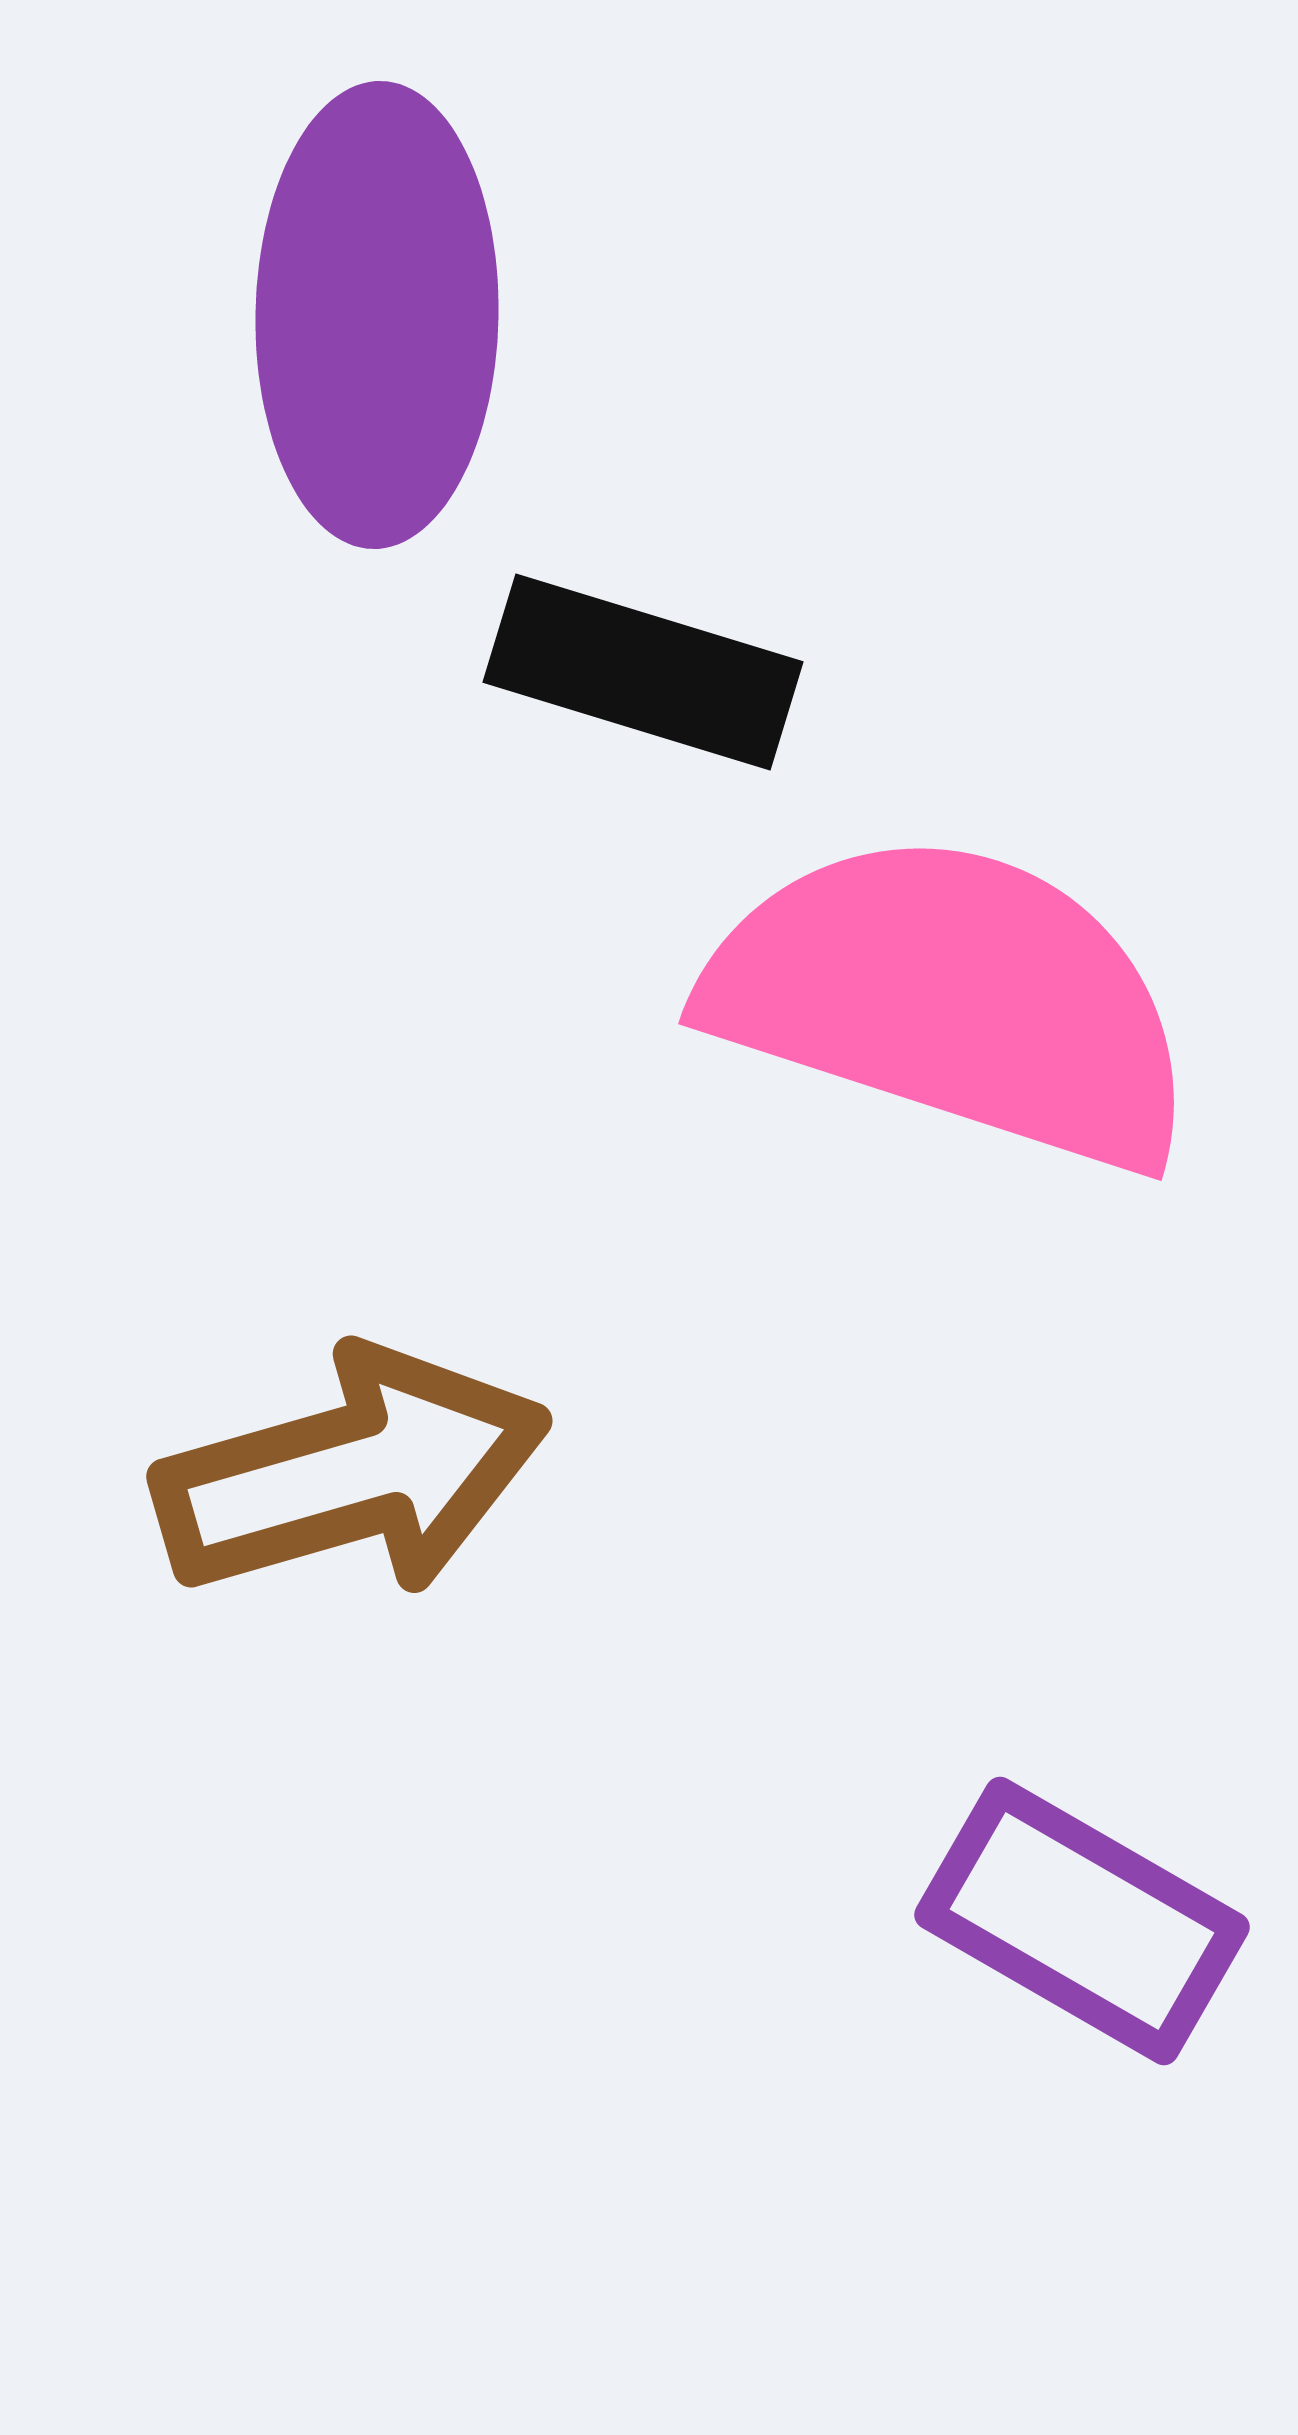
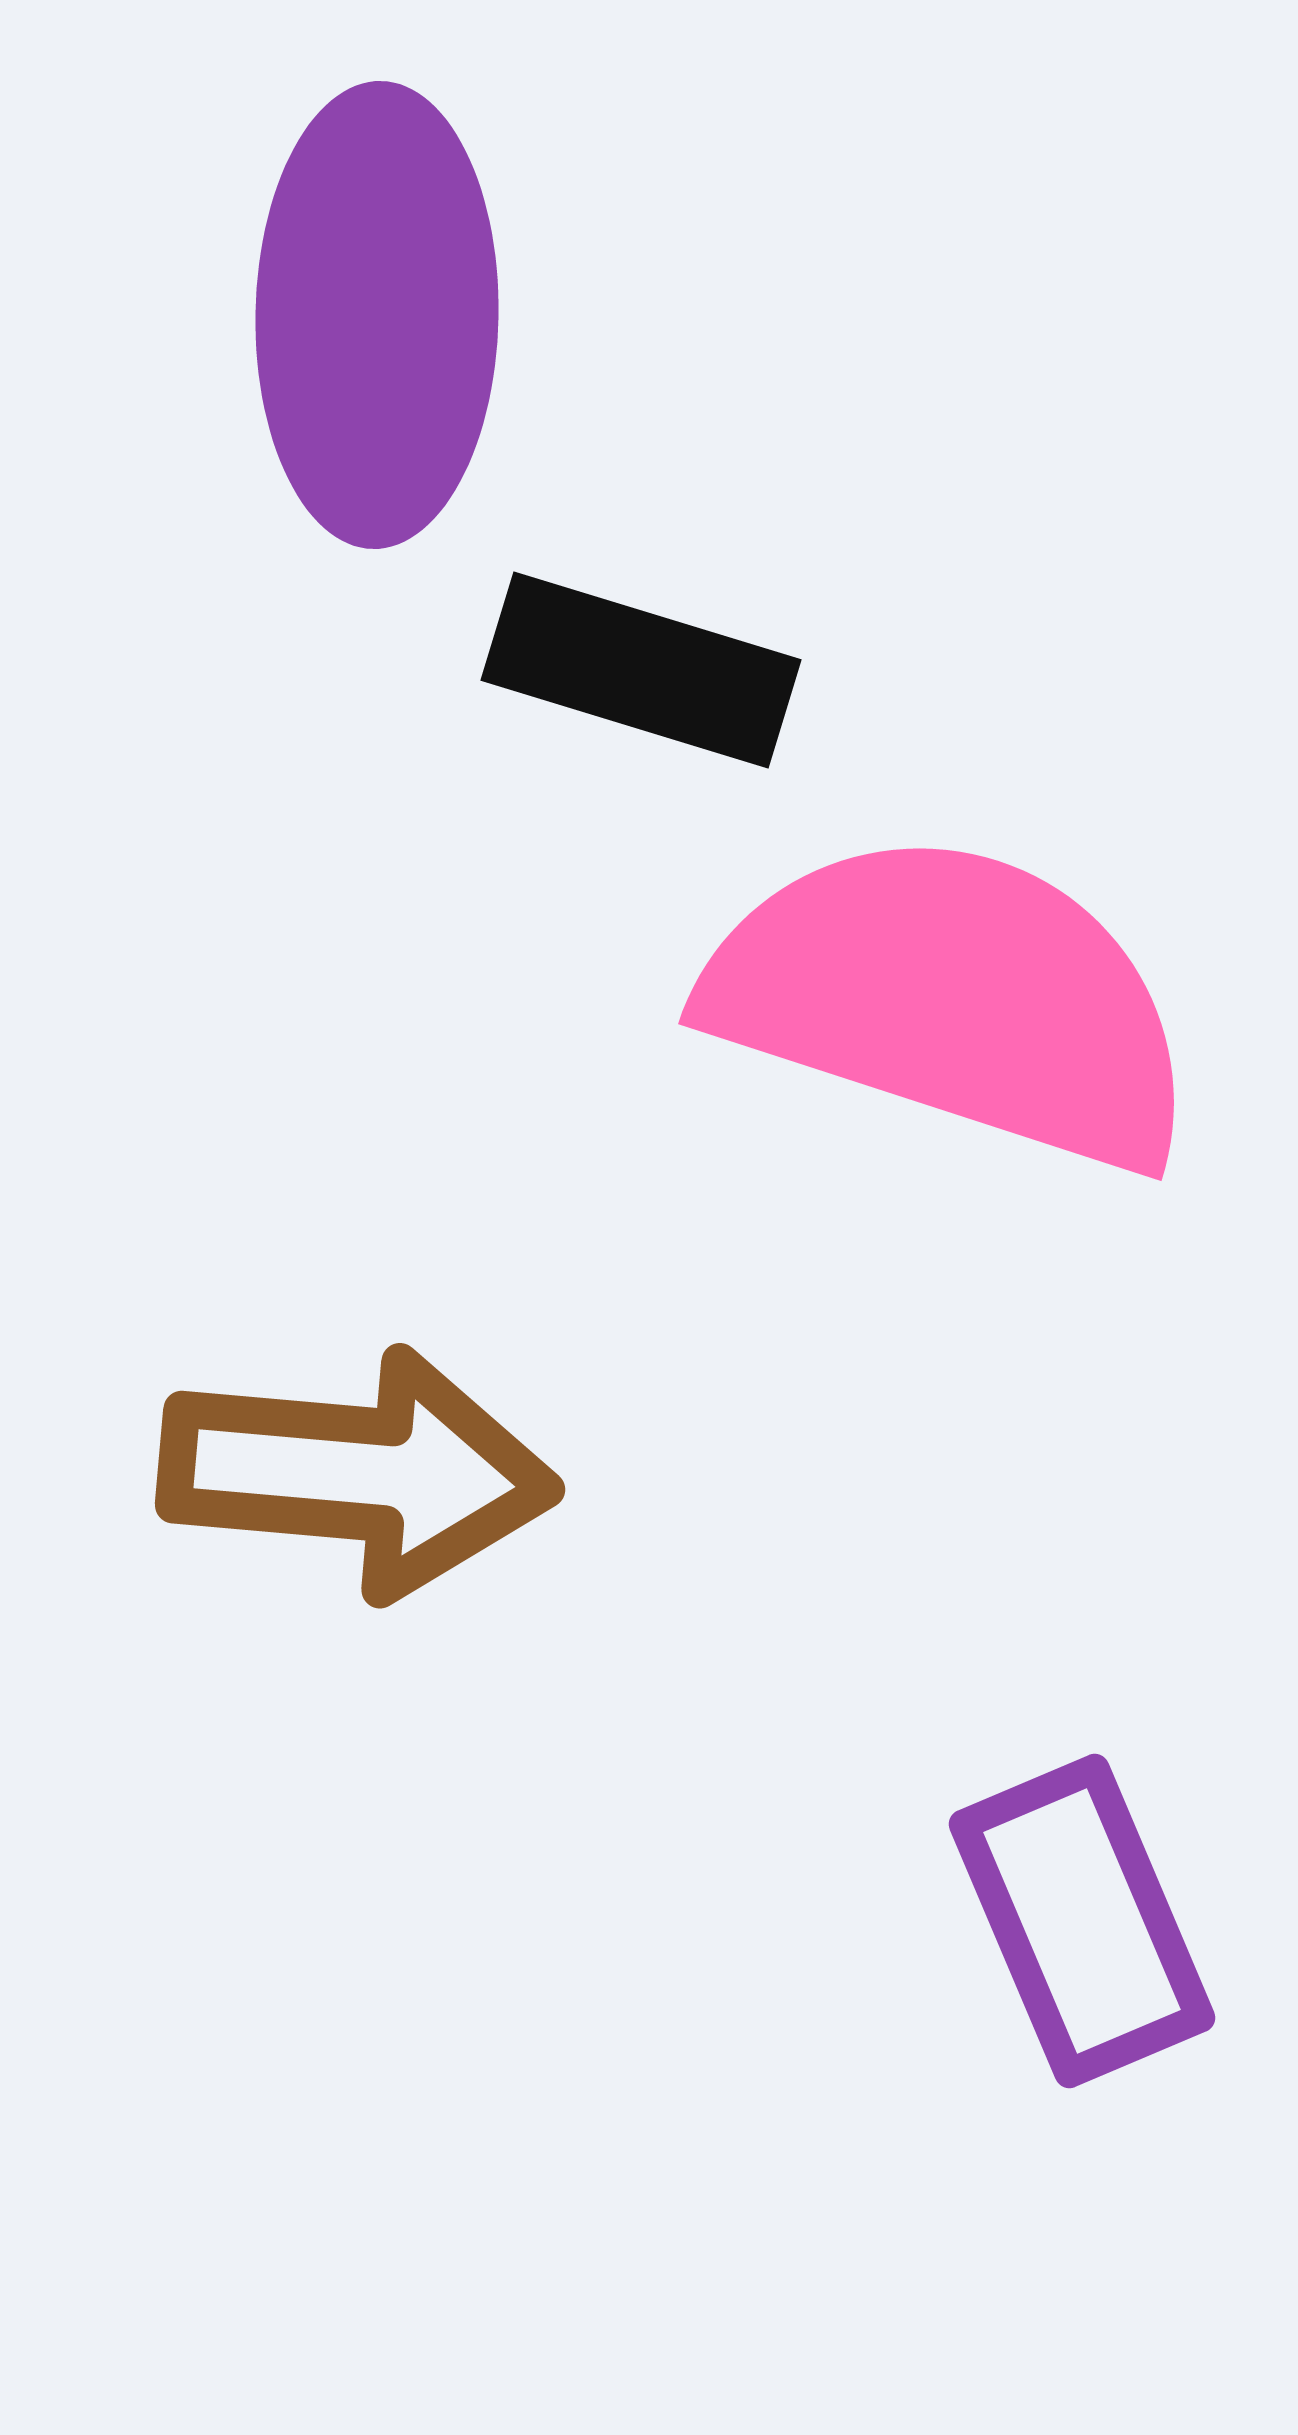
black rectangle: moved 2 px left, 2 px up
brown arrow: moved 6 px right; rotated 21 degrees clockwise
purple rectangle: rotated 37 degrees clockwise
